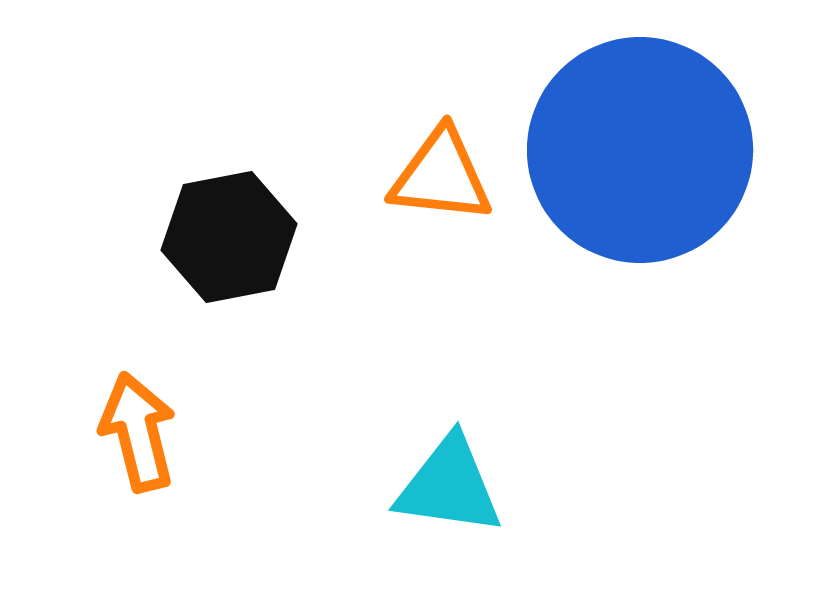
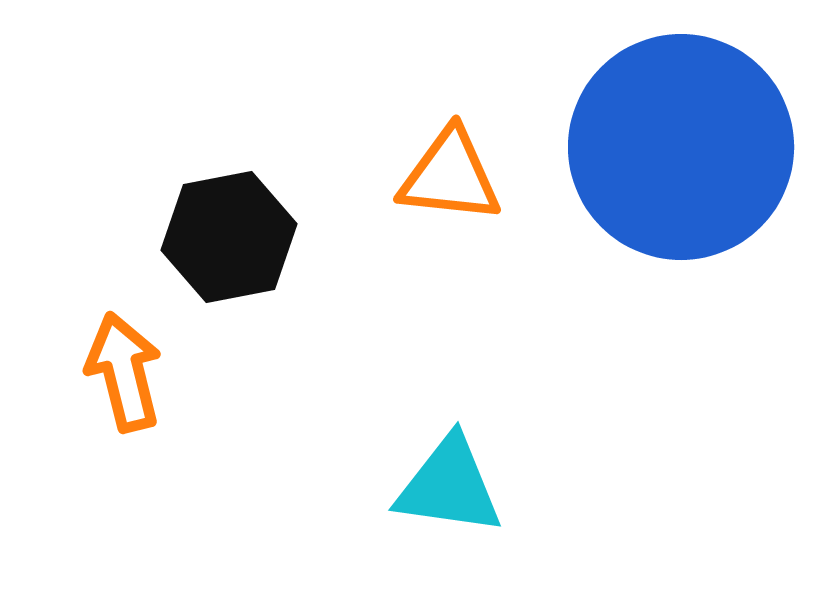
blue circle: moved 41 px right, 3 px up
orange triangle: moved 9 px right
orange arrow: moved 14 px left, 60 px up
